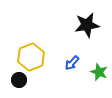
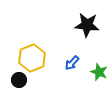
black star: rotated 15 degrees clockwise
yellow hexagon: moved 1 px right, 1 px down
